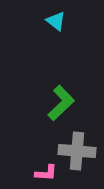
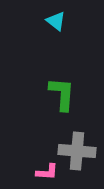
green L-shape: moved 1 px right, 9 px up; rotated 42 degrees counterclockwise
pink L-shape: moved 1 px right, 1 px up
